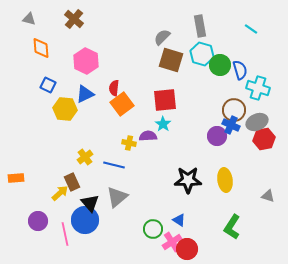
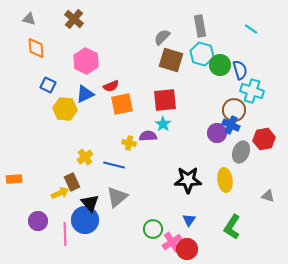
orange diamond at (41, 48): moved 5 px left
red semicircle at (114, 88): moved 3 px left, 2 px up; rotated 119 degrees counterclockwise
cyan cross at (258, 88): moved 6 px left, 3 px down
orange square at (122, 104): rotated 25 degrees clockwise
gray ellipse at (257, 122): moved 16 px left, 30 px down; rotated 45 degrees counterclockwise
purple circle at (217, 136): moved 3 px up
orange rectangle at (16, 178): moved 2 px left, 1 px down
yellow arrow at (60, 193): rotated 18 degrees clockwise
blue triangle at (179, 220): moved 10 px right; rotated 32 degrees clockwise
pink line at (65, 234): rotated 10 degrees clockwise
